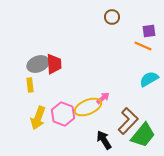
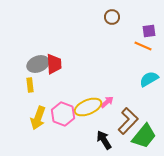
pink arrow: moved 4 px right, 4 px down
green trapezoid: moved 1 px right, 1 px down
